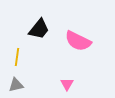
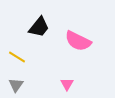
black trapezoid: moved 2 px up
yellow line: rotated 66 degrees counterclockwise
gray triangle: rotated 42 degrees counterclockwise
